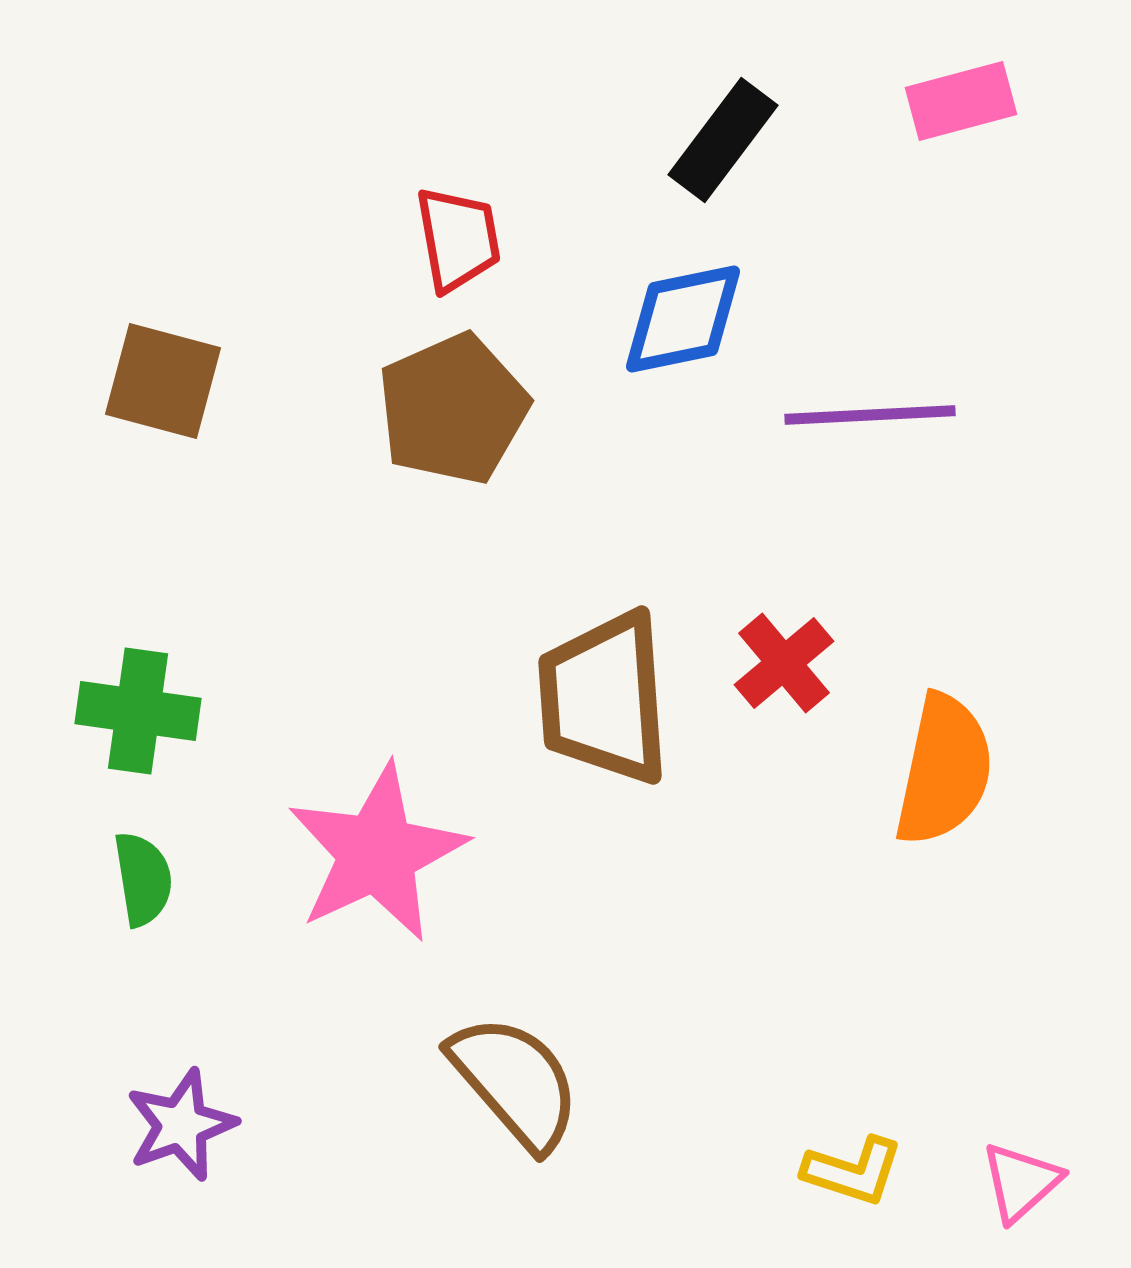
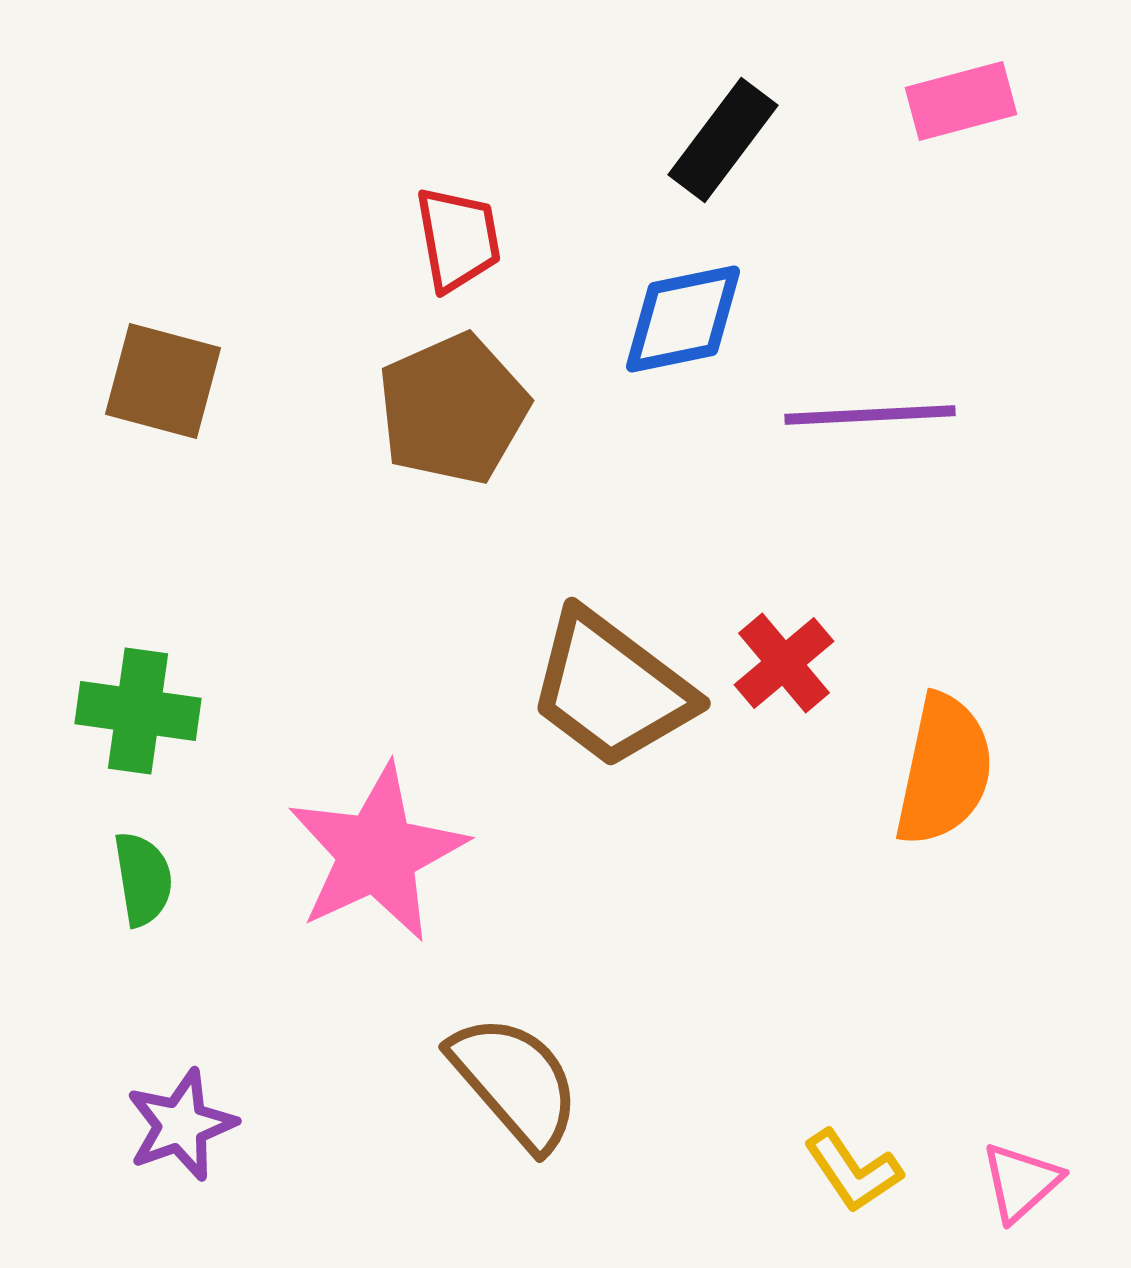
brown trapezoid: moved 7 px right, 9 px up; rotated 49 degrees counterclockwise
yellow L-shape: rotated 38 degrees clockwise
